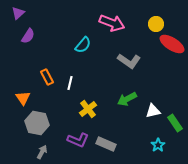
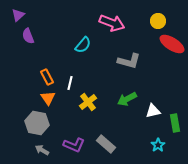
purple triangle: moved 2 px down
yellow circle: moved 2 px right, 3 px up
purple semicircle: rotated 126 degrees clockwise
gray L-shape: rotated 20 degrees counterclockwise
orange triangle: moved 25 px right
yellow cross: moved 7 px up
green rectangle: rotated 24 degrees clockwise
purple L-shape: moved 4 px left, 5 px down
gray rectangle: rotated 18 degrees clockwise
gray arrow: moved 2 px up; rotated 88 degrees counterclockwise
